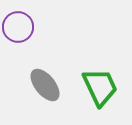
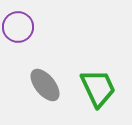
green trapezoid: moved 2 px left, 1 px down
